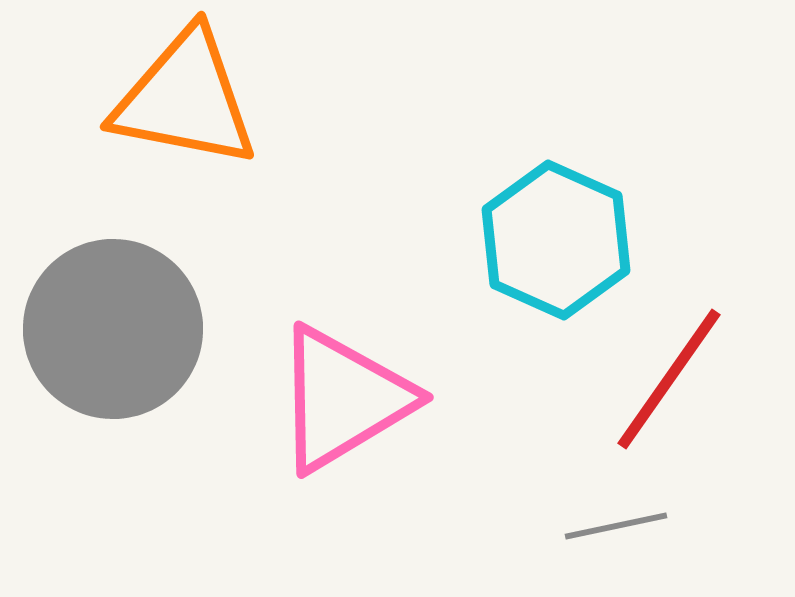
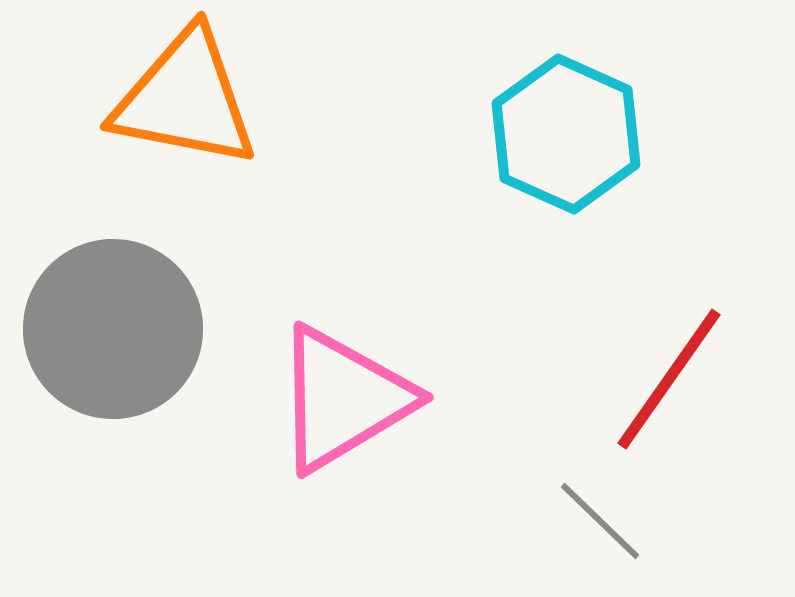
cyan hexagon: moved 10 px right, 106 px up
gray line: moved 16 px left, 5 px up; rotated 56 degrees clockwise
